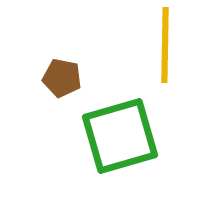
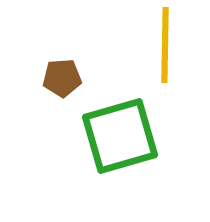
brown pentagon: rotated 15 degrees counterclockwise
